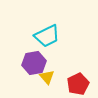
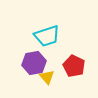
cyan trapezoid: rotated 8 degrees clockwise
red pentagon: moved 4 px left, 18 px up; rotated 20 degrees counterclockwise
